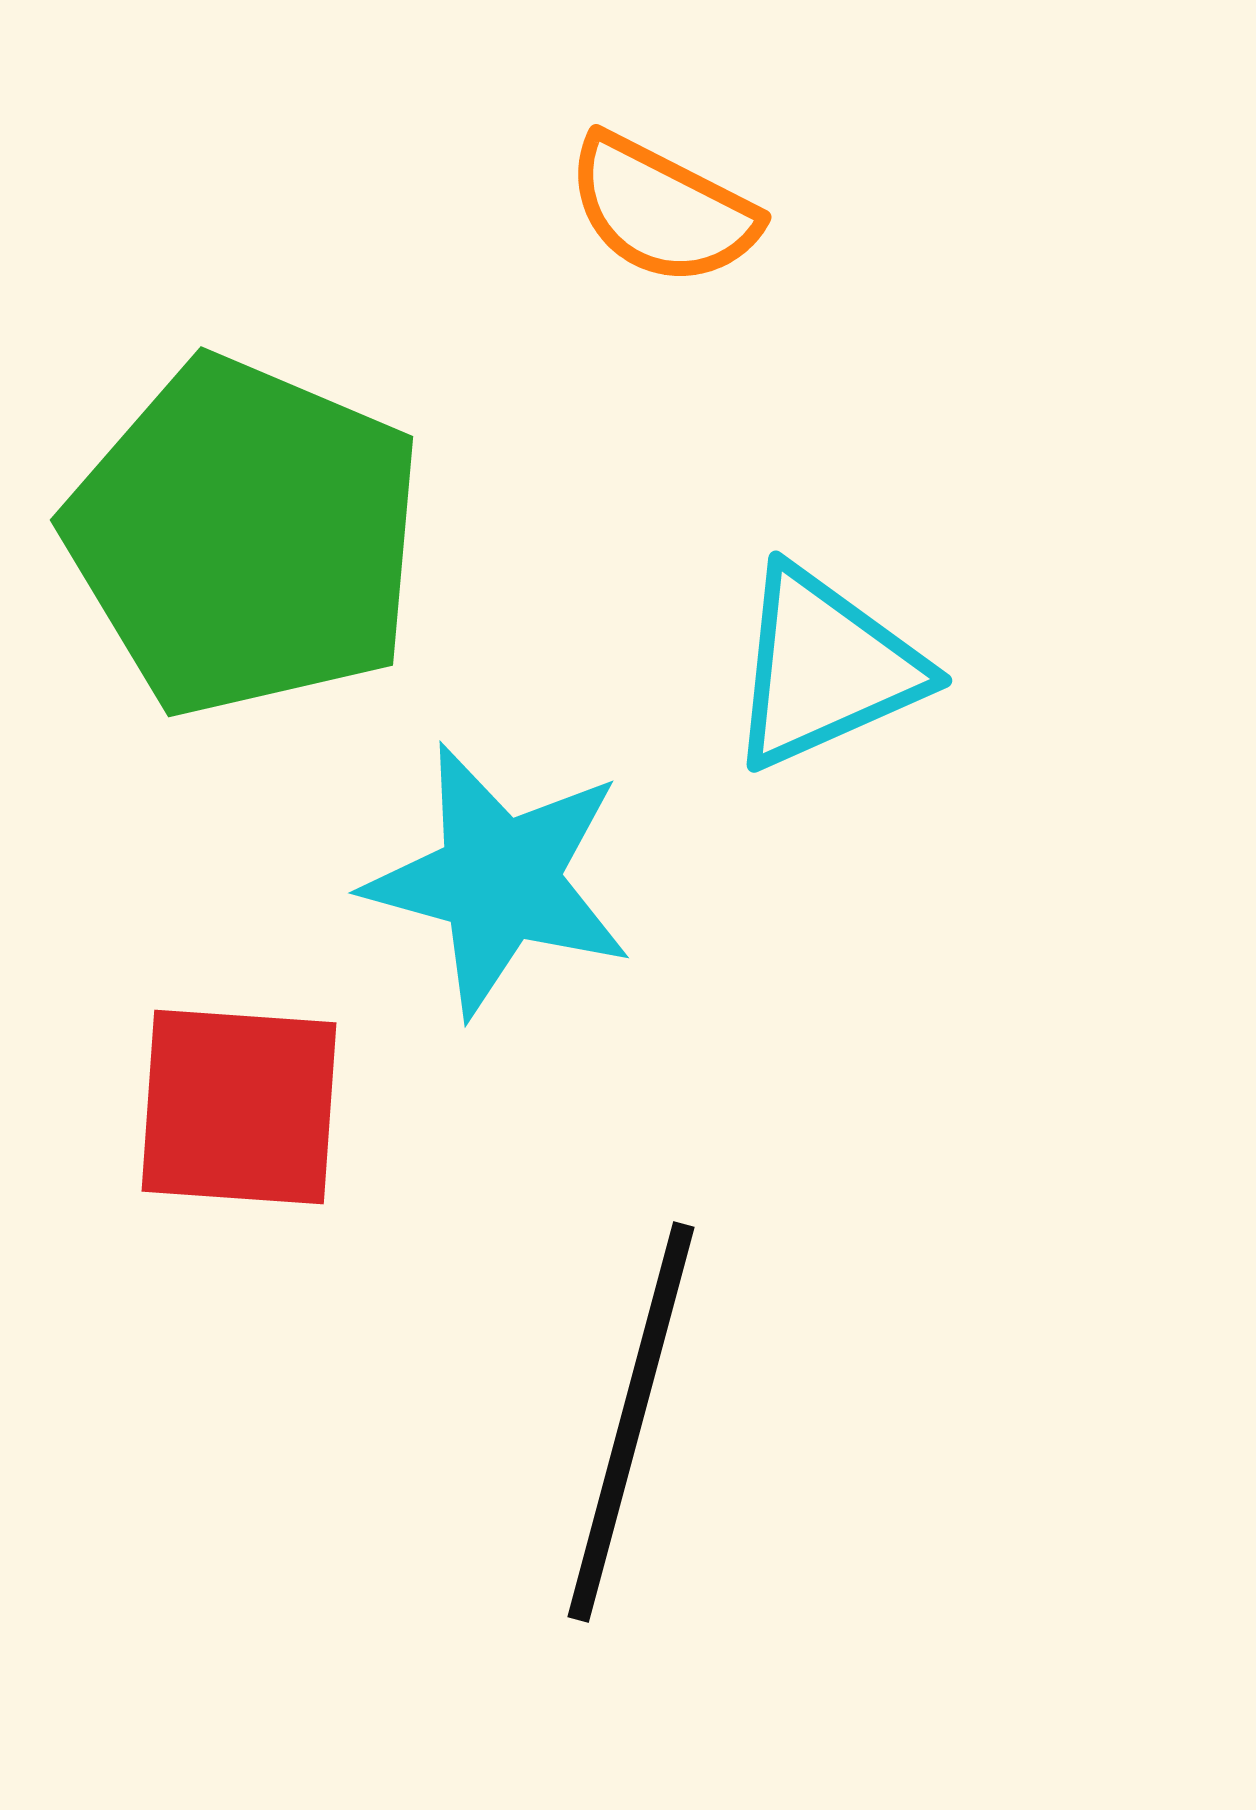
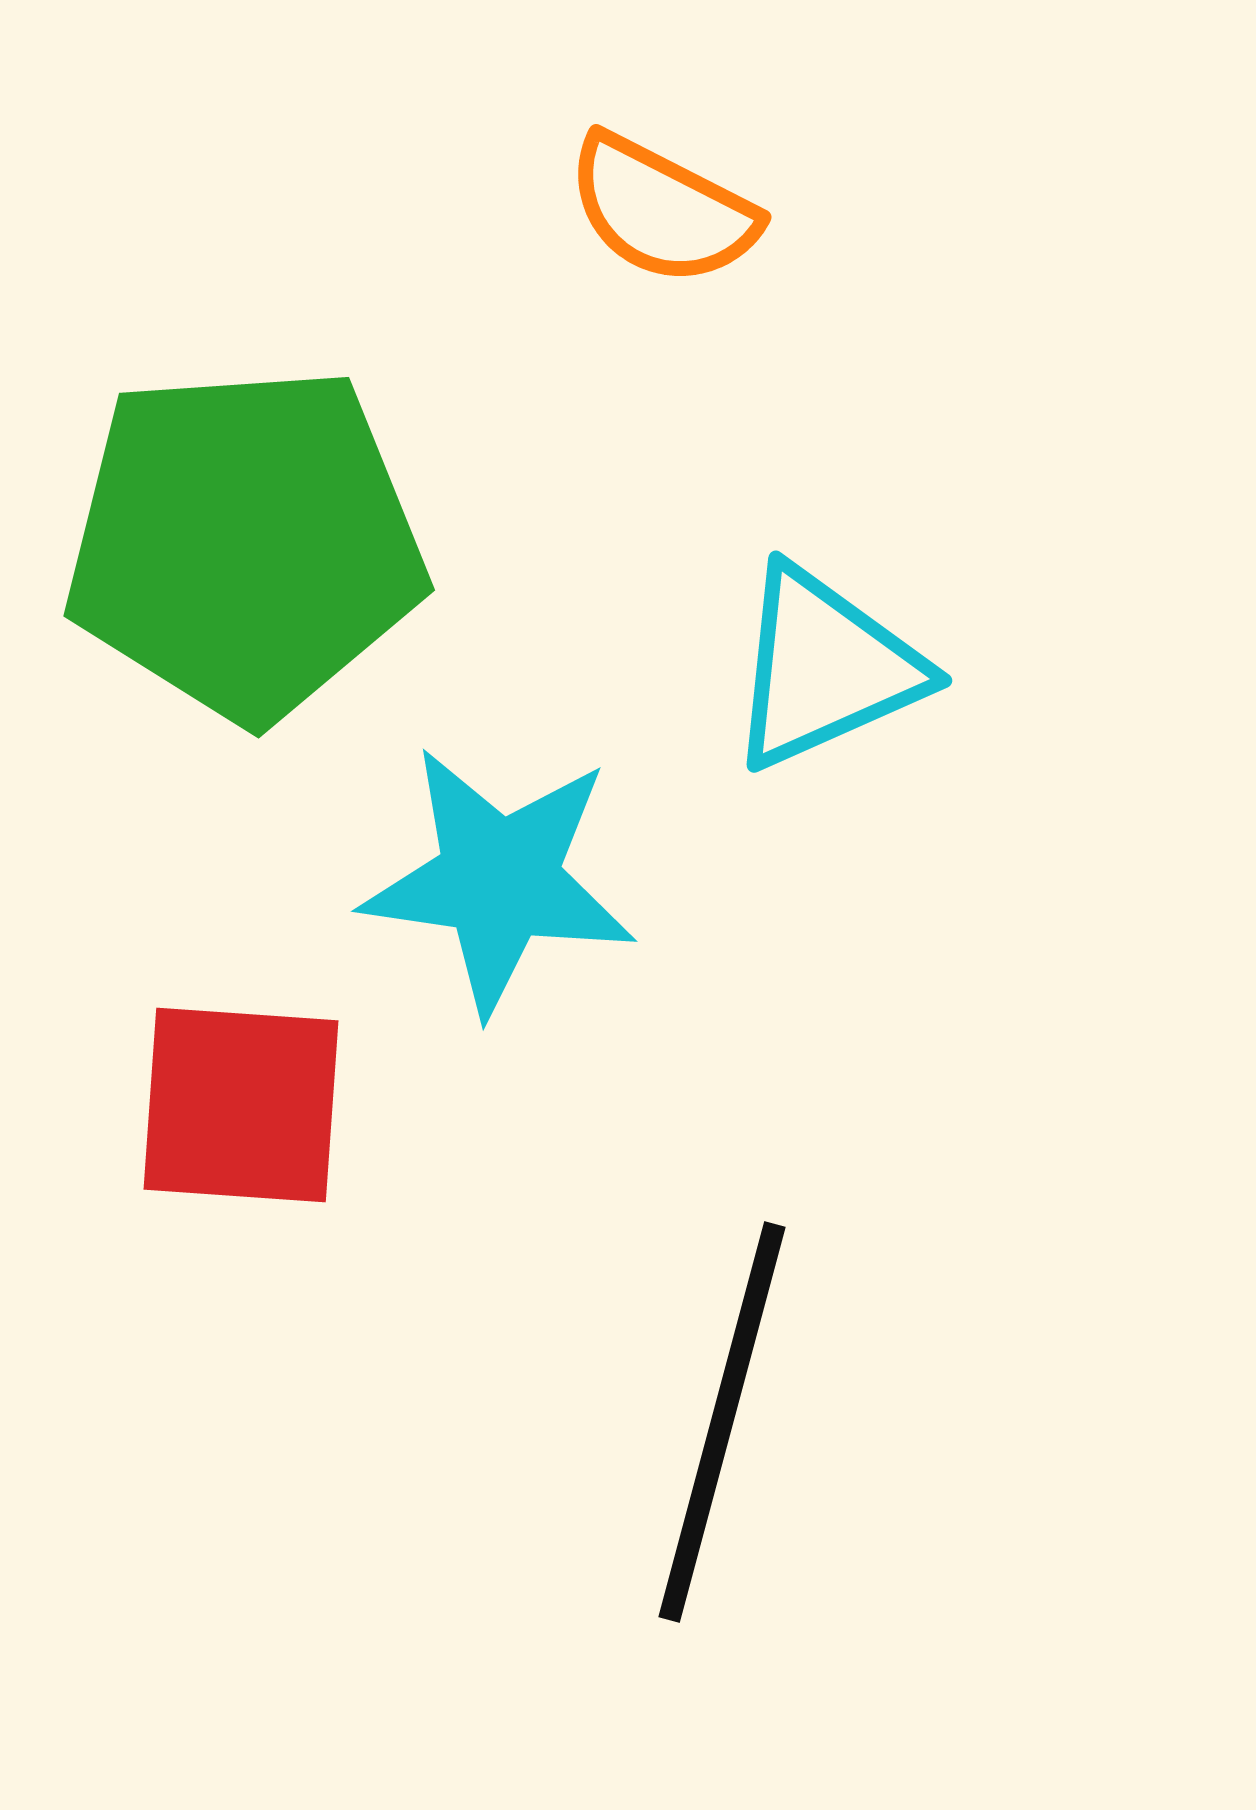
green pentagon: moved 6 px down; rotated 27 degrees counterclockwise
cyan star: rotated 7 degrees counterclockwise
red square: moved 2 px right, 2 px up
black line: moved 91 px right
